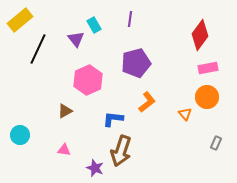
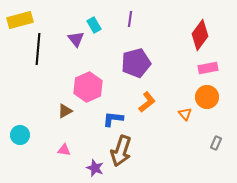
yellow rectangle: rotated 25 degrees clockwise
black line: rotated 20 degrees counterclockwise
pink hexagon: moved 7 px down
